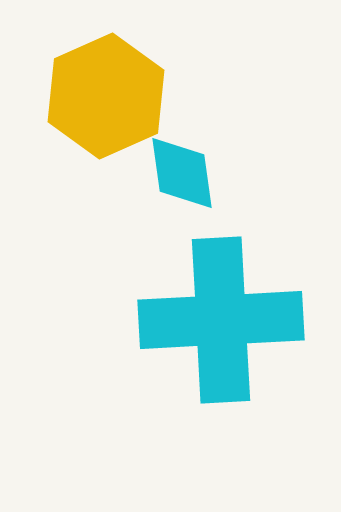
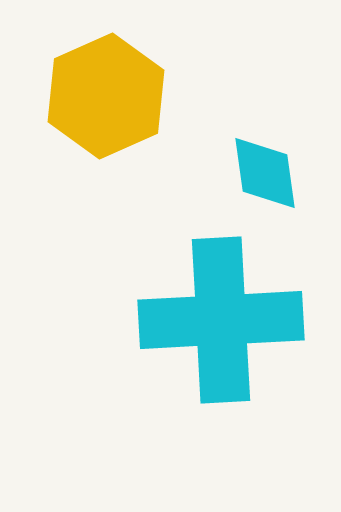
cyan diamond: moved 83 px right
